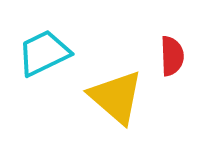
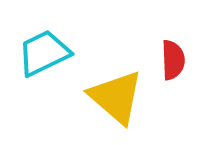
red semicircle: moved 1 px right, 4 px down
